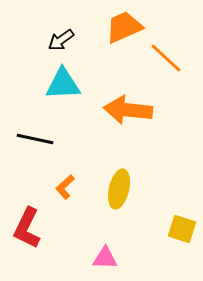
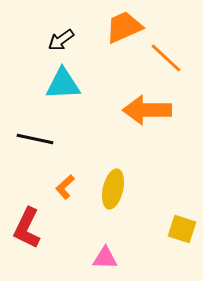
orange arrow: moved 19 px right; rotated 6 degrees counterclockwise
yellow ellipse: moved 6 px left
